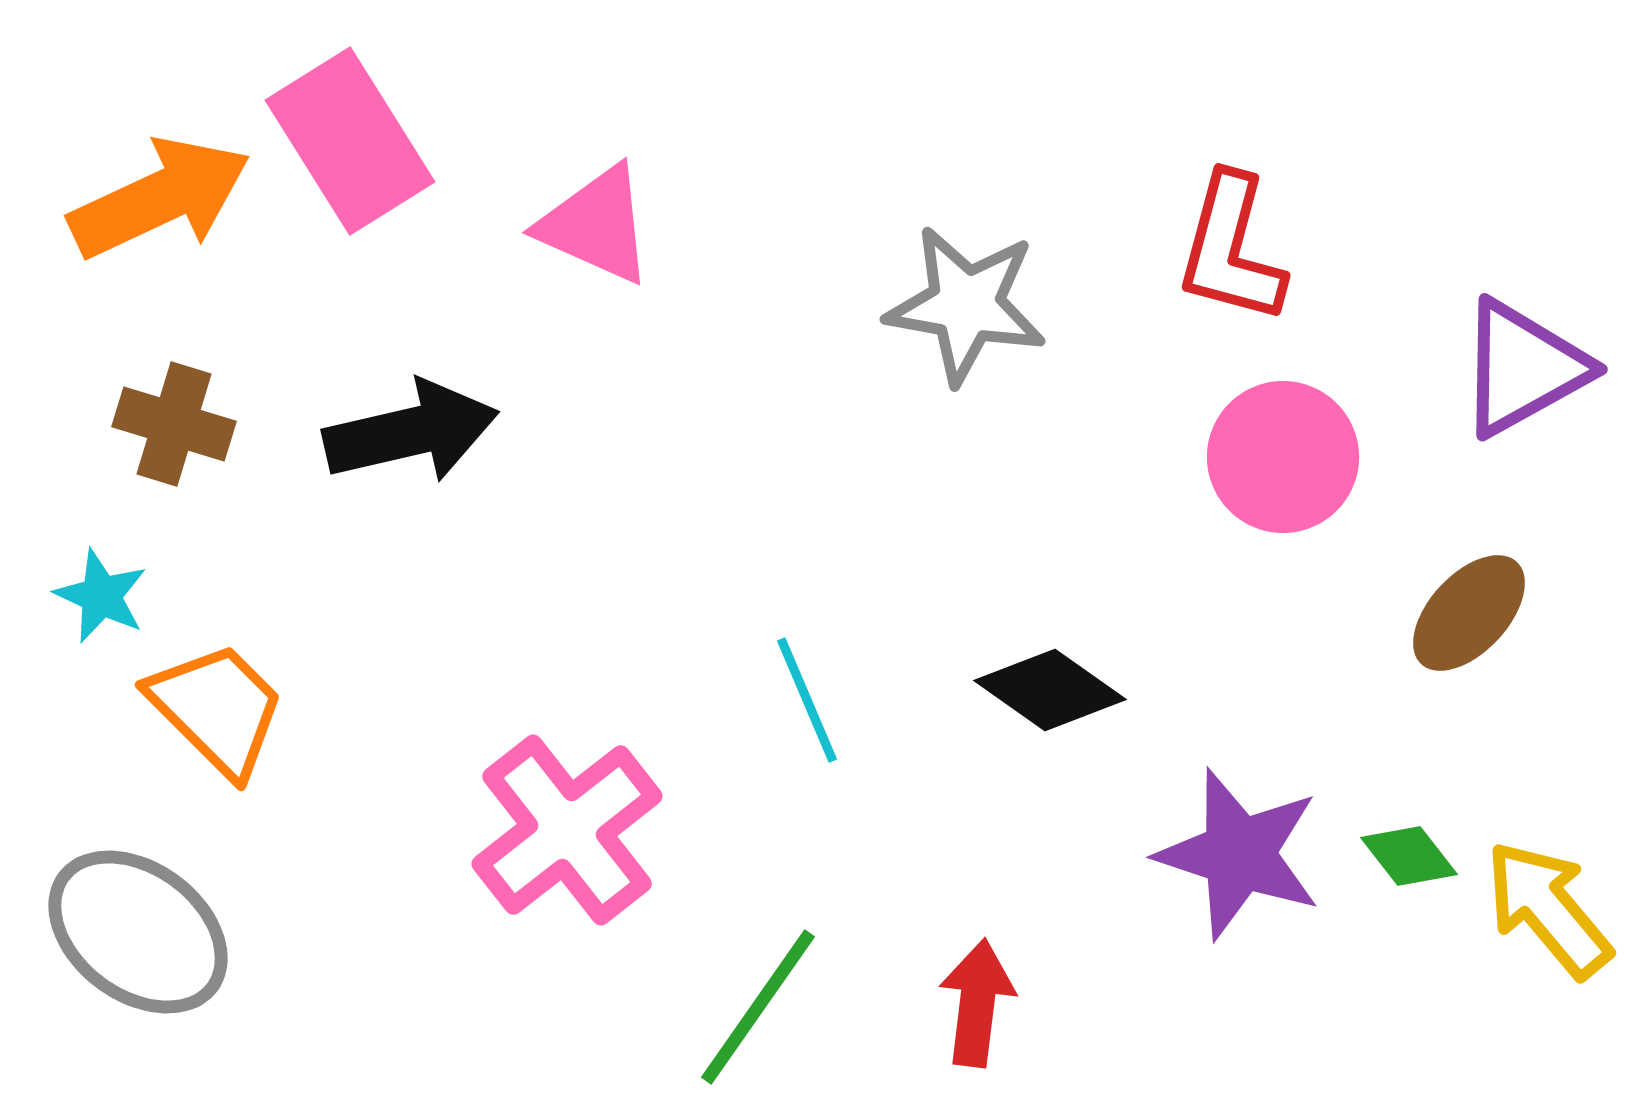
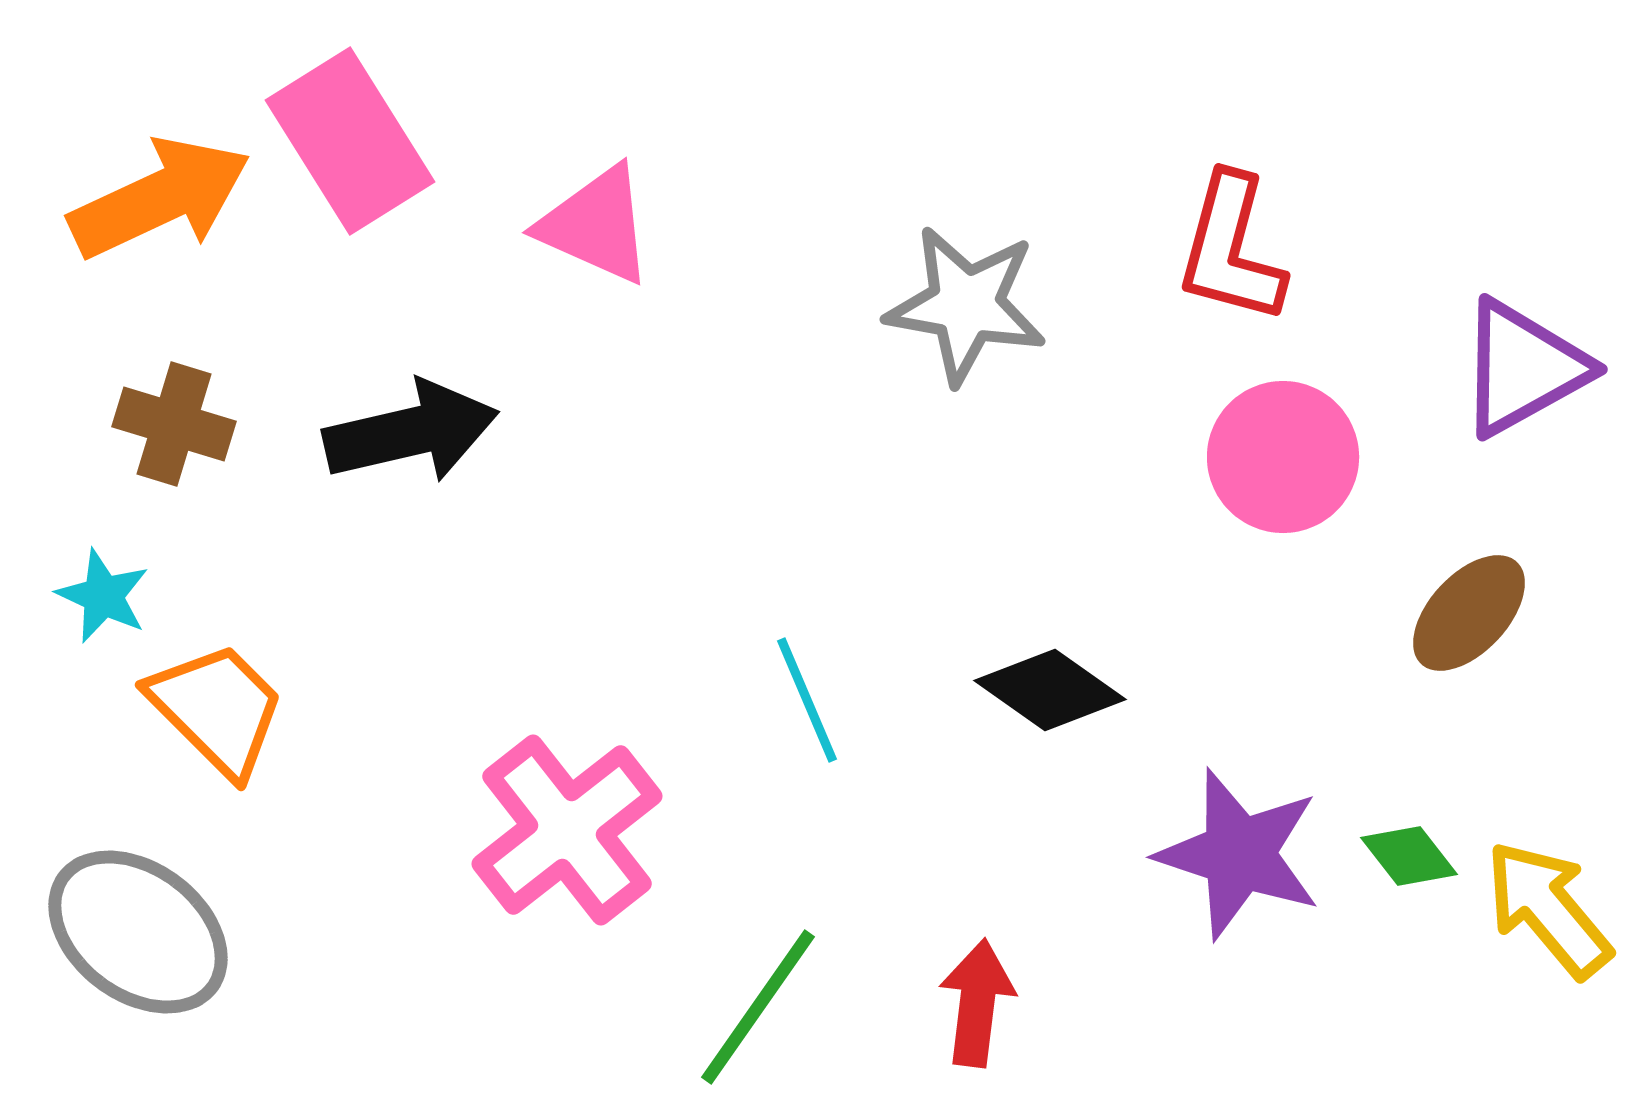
cyan star: moved 2 px right
